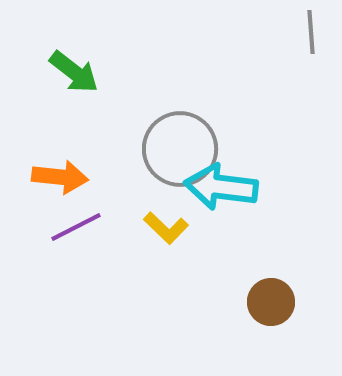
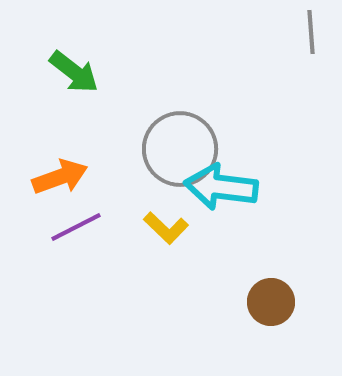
orange arrow: rotated 26 degrees counterclockwise
